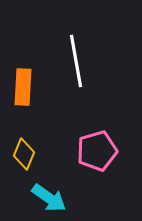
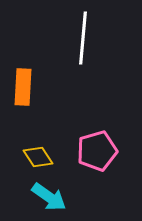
white line: moved 7 px right, 23 px up; rotated 15 degrees clockwise
yellow diamond: moved 14 px right, 3 px down; rotated 56 degrees counterclockwise
cyan arrow: moved 1 px up
